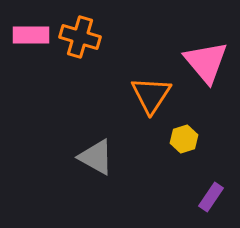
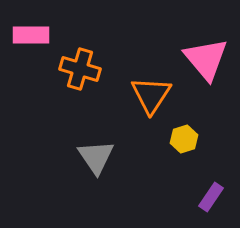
orange cross: moved 32 px down
pink triangle: moved 3 px up
gray triangle: rotated 27 degrees clockwise
